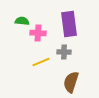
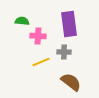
pink cross: moved 3 px down
brown semicircle: rotated 110 degrees clockwise
